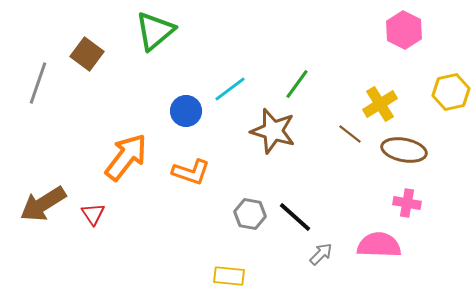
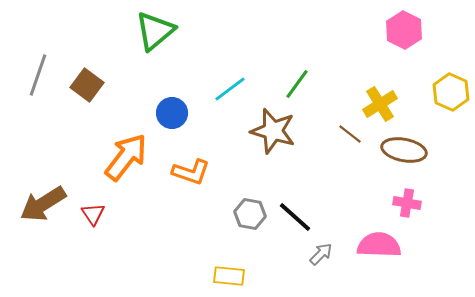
brown square: moved 31 px down
gray line: moved 8 px up
yellow hexagon: rotated 24 degrees counterclockwise
blue circle: moved 14 px left, 2 px down
